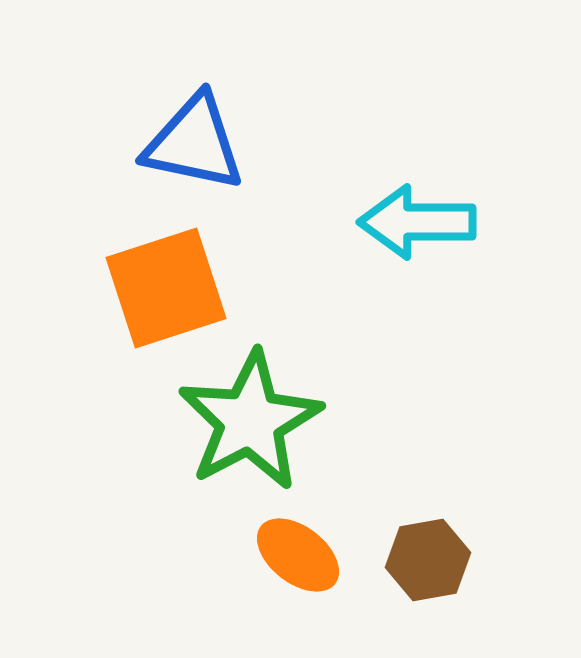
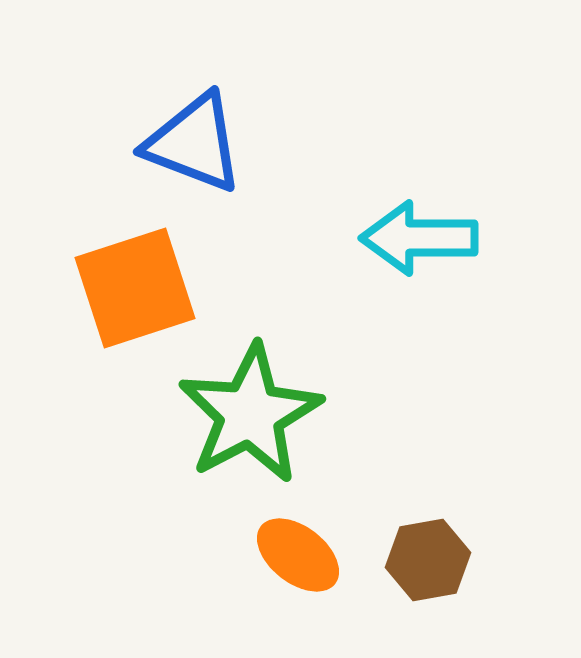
blue triangle: rotated 9 degrees clockwise
cyan arrow: moved 2 px right, 16 px down
orange square: moved 31 px left
green star: moved 7 px up
